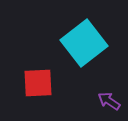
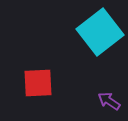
cyan square: moved 16 px right, 11 px up
